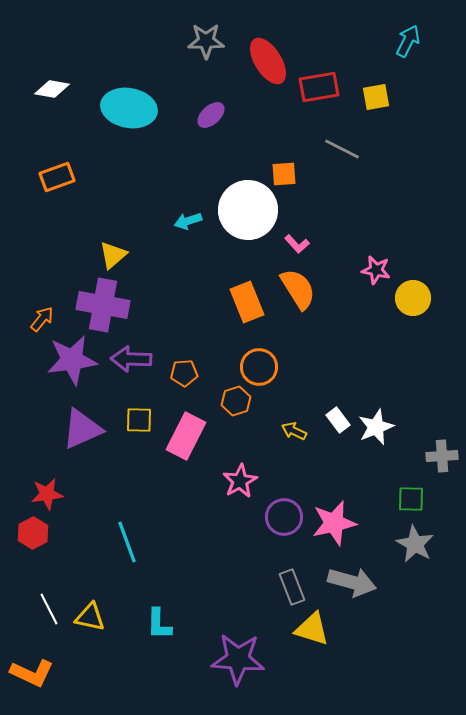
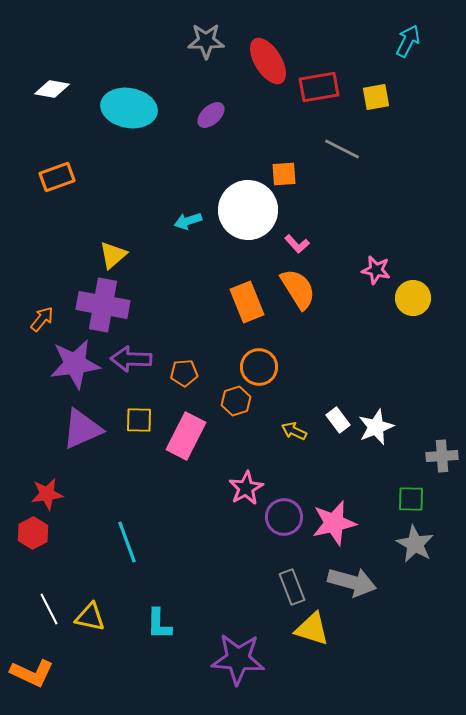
purple star at (72, 360): moved 3 px right, 4 px down
pink star at (240, 481): moved 6 px right, 7 px down
